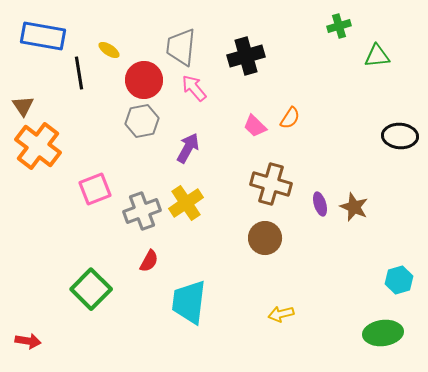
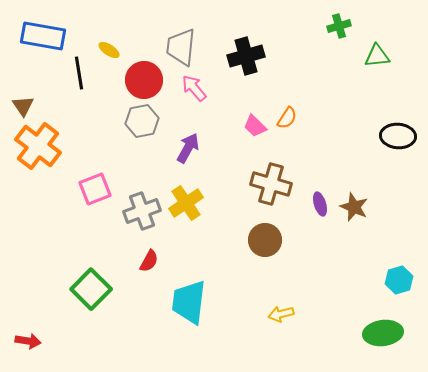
orange semicircle: moved 3 px left
black ellipse: moved 2 px left
brown circle: moved 2 px down
